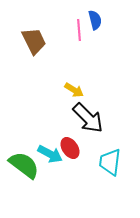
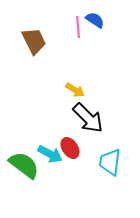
blue semicircle: rotated 42 degrees counterclockwise
pink line: moved 1 px left, 3 px up
yellow arrow: moved 1 px right
